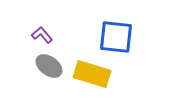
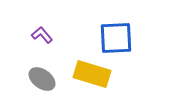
blue square: moved 1 px down; rotated 9 degrees counterclockwise
gray ellipse: moved 7 px left, 13 px down
